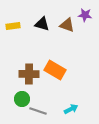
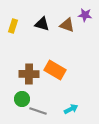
yellow rectangle: rotated 64 degrees counterclockwise
